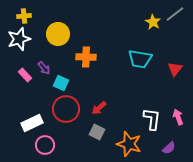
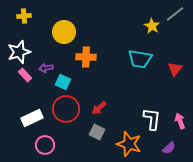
yellow star: moved 1 px left, 4 px down
yellow circle: moved 6 px right, 2 px up
white star: moved 13 px down
purple arrow: moved 2 px right; rotated 120 degrees clockwise
cyan square: moved 2 px right, 1 px up
pink arrow: moved 2 px right, 4 px down
white rectangle: moved 5 px up
